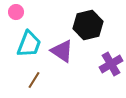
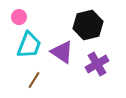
pink circle: moved 3 px right, 5 px down
cyan trapezoid: moved 1 px down
purple triangle: moved 1 px down
purple cross: moved 14 px left
